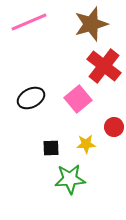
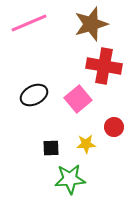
pink line: moved 1 px down
red cross: rotated 28 degrees counterclockwise
black ellipse: moved 3 px right, 3 px up
